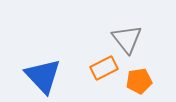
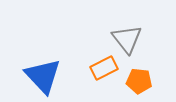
orange pentagon: rotated 15 degrees clockwise
